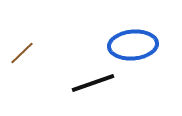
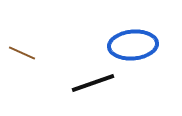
brown line: rotated 68 degrees clockwise
